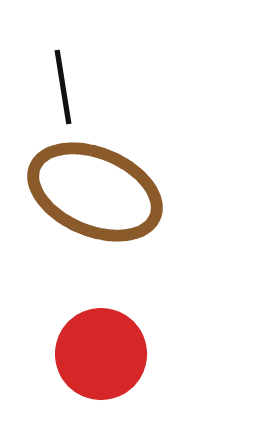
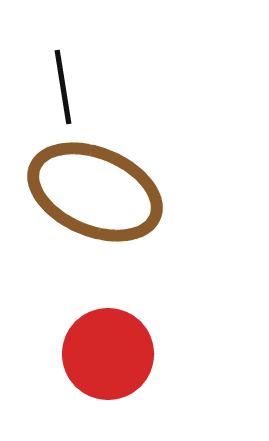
red circle: moved 7 px right
